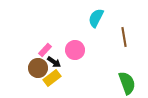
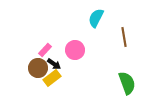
black arrow: moved 2 px down
